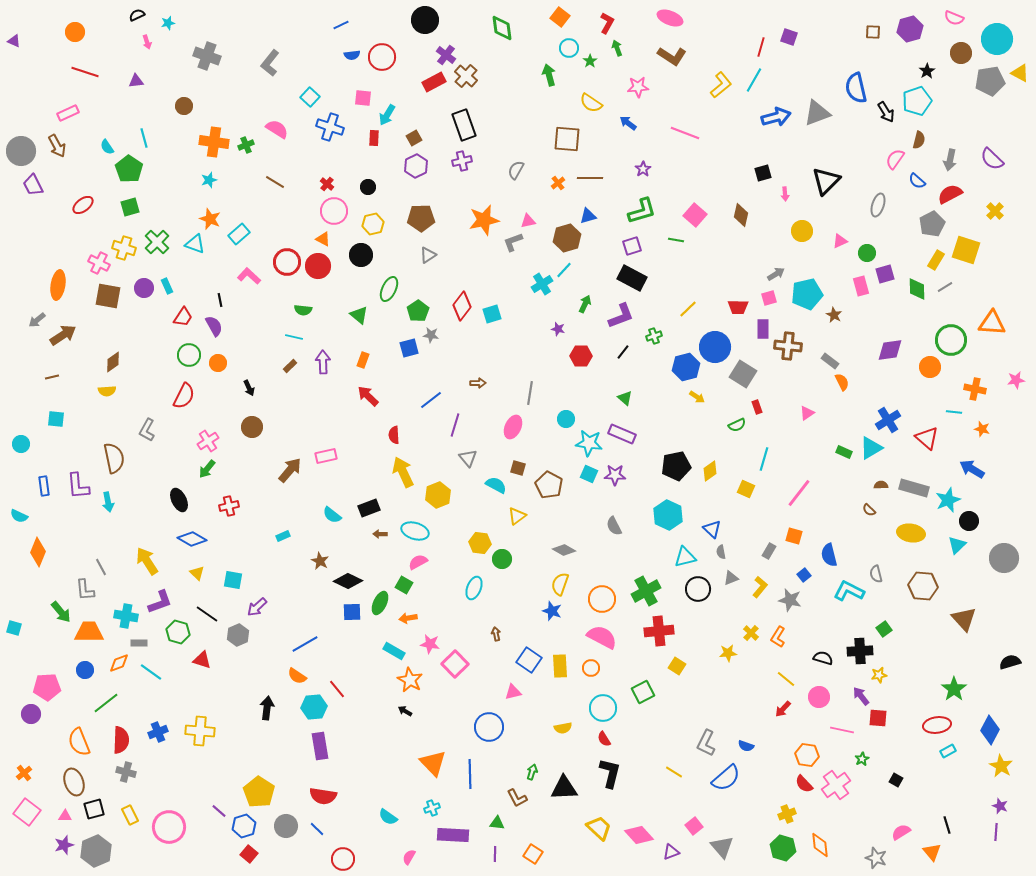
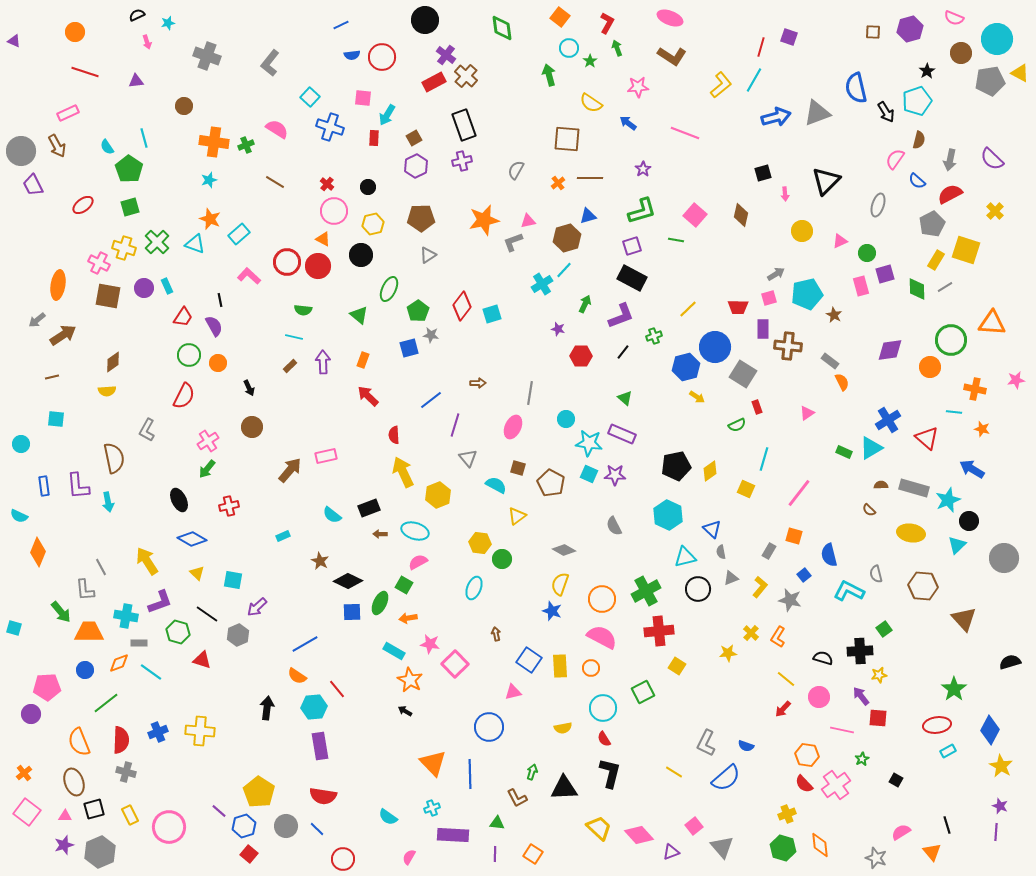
brown pentagon at (549, 485): moved 2 px right, 2 px up
gray hexagon at (96, 851): moved 4 px right, 1 px down
